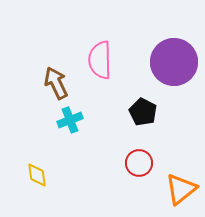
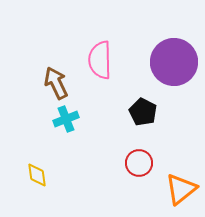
cyan cross: moved 4 px left, 1 px up
